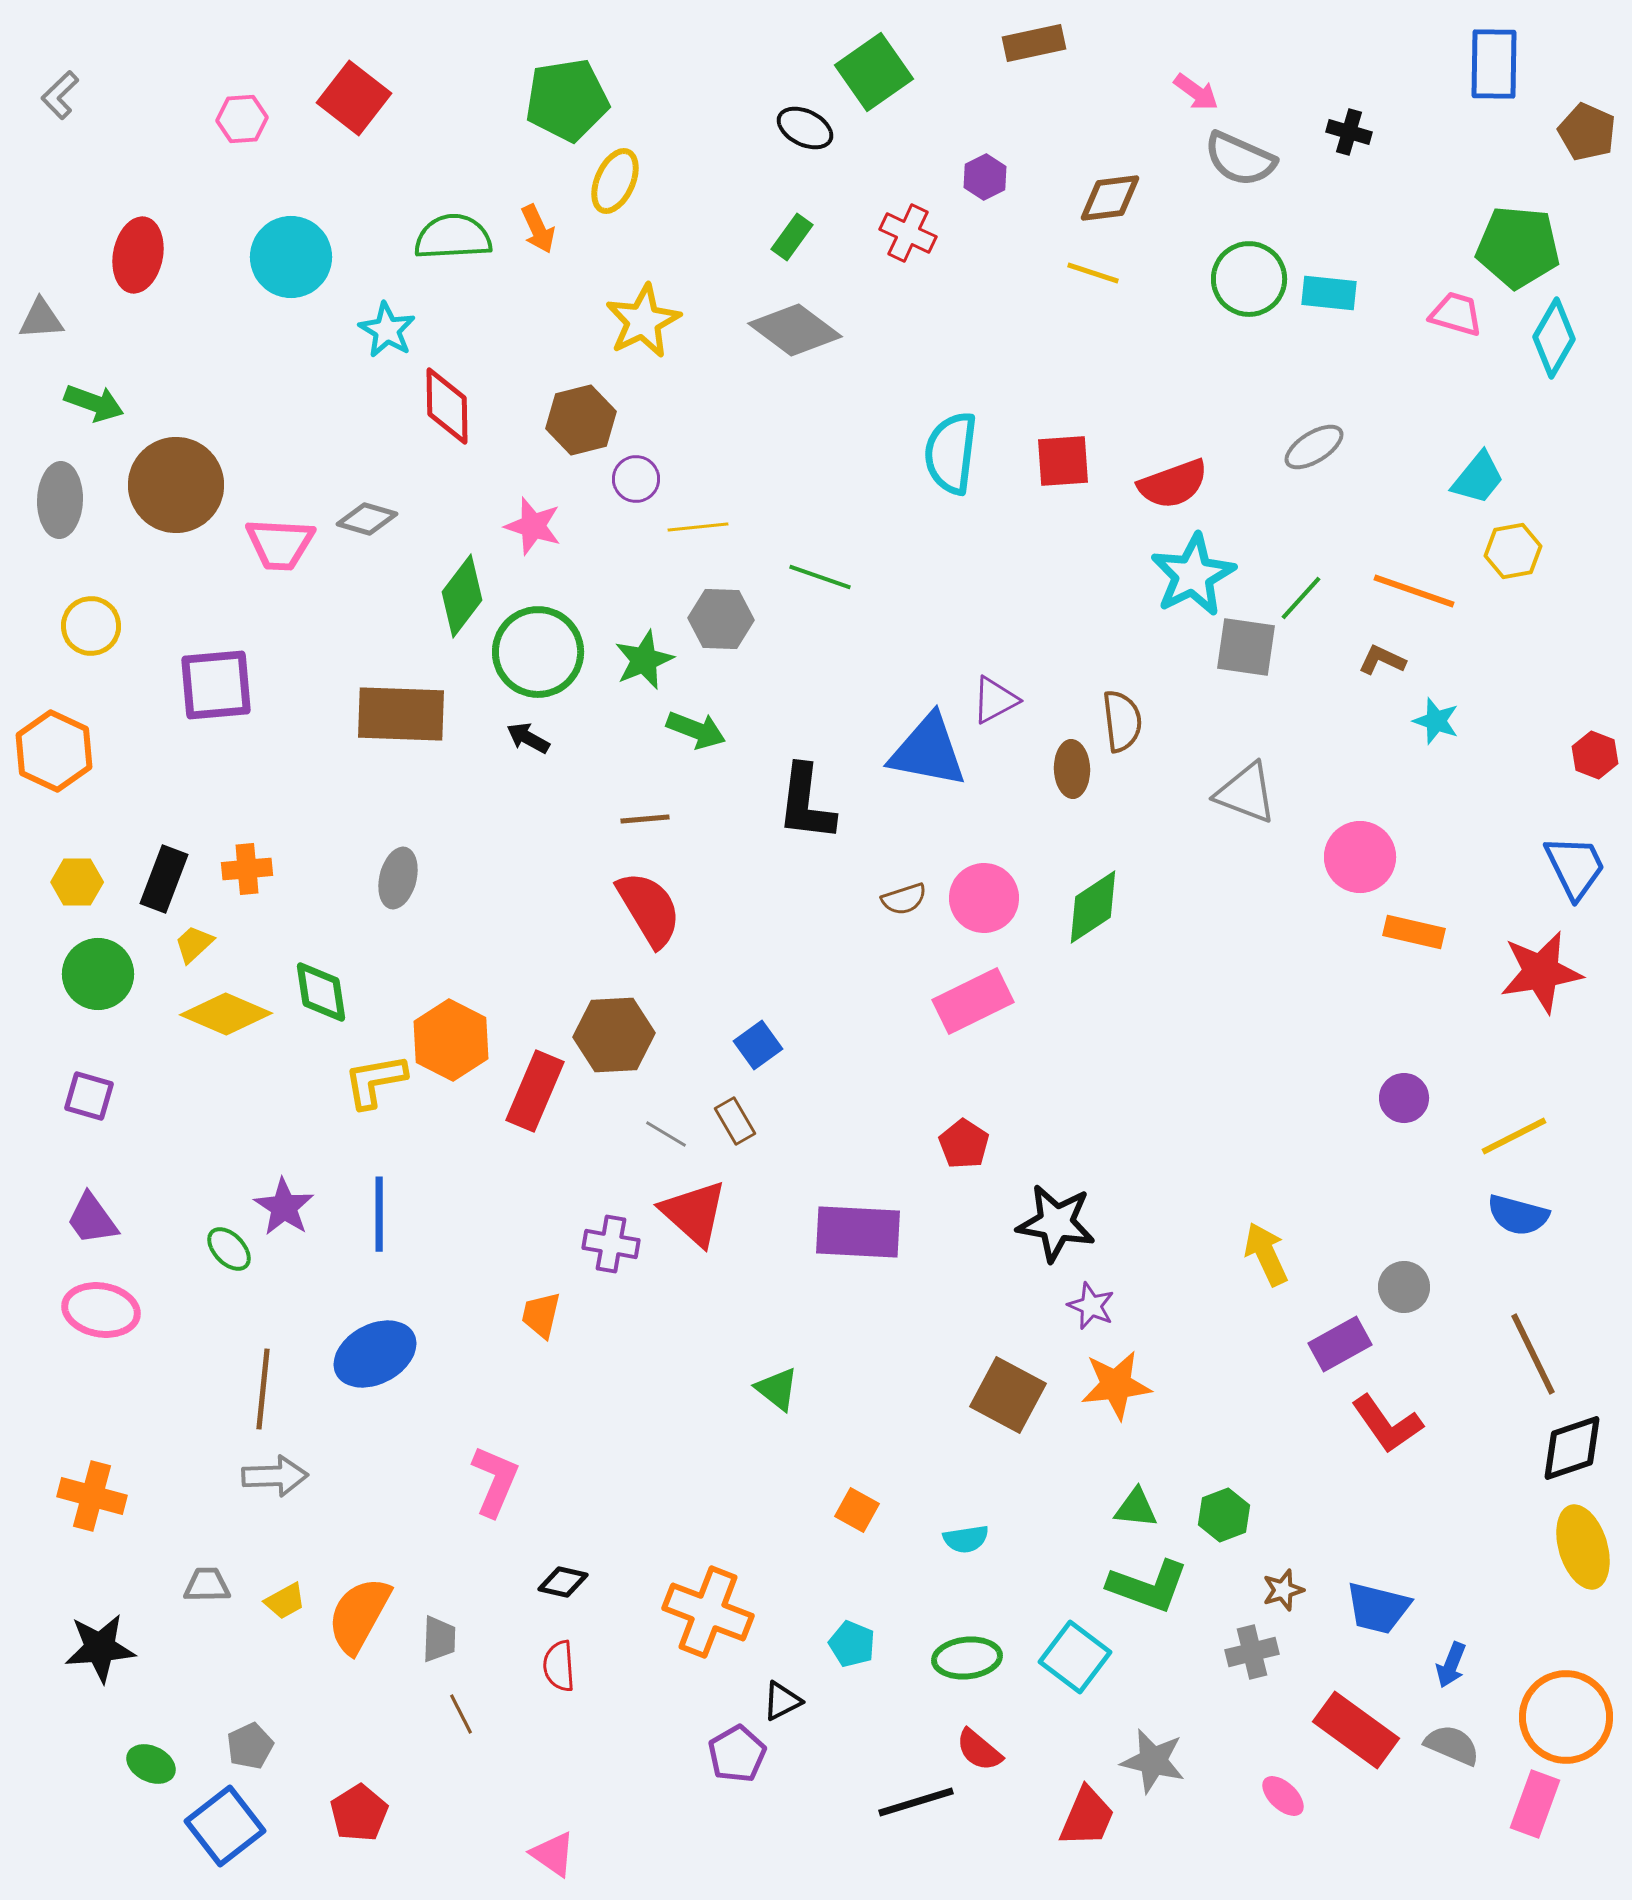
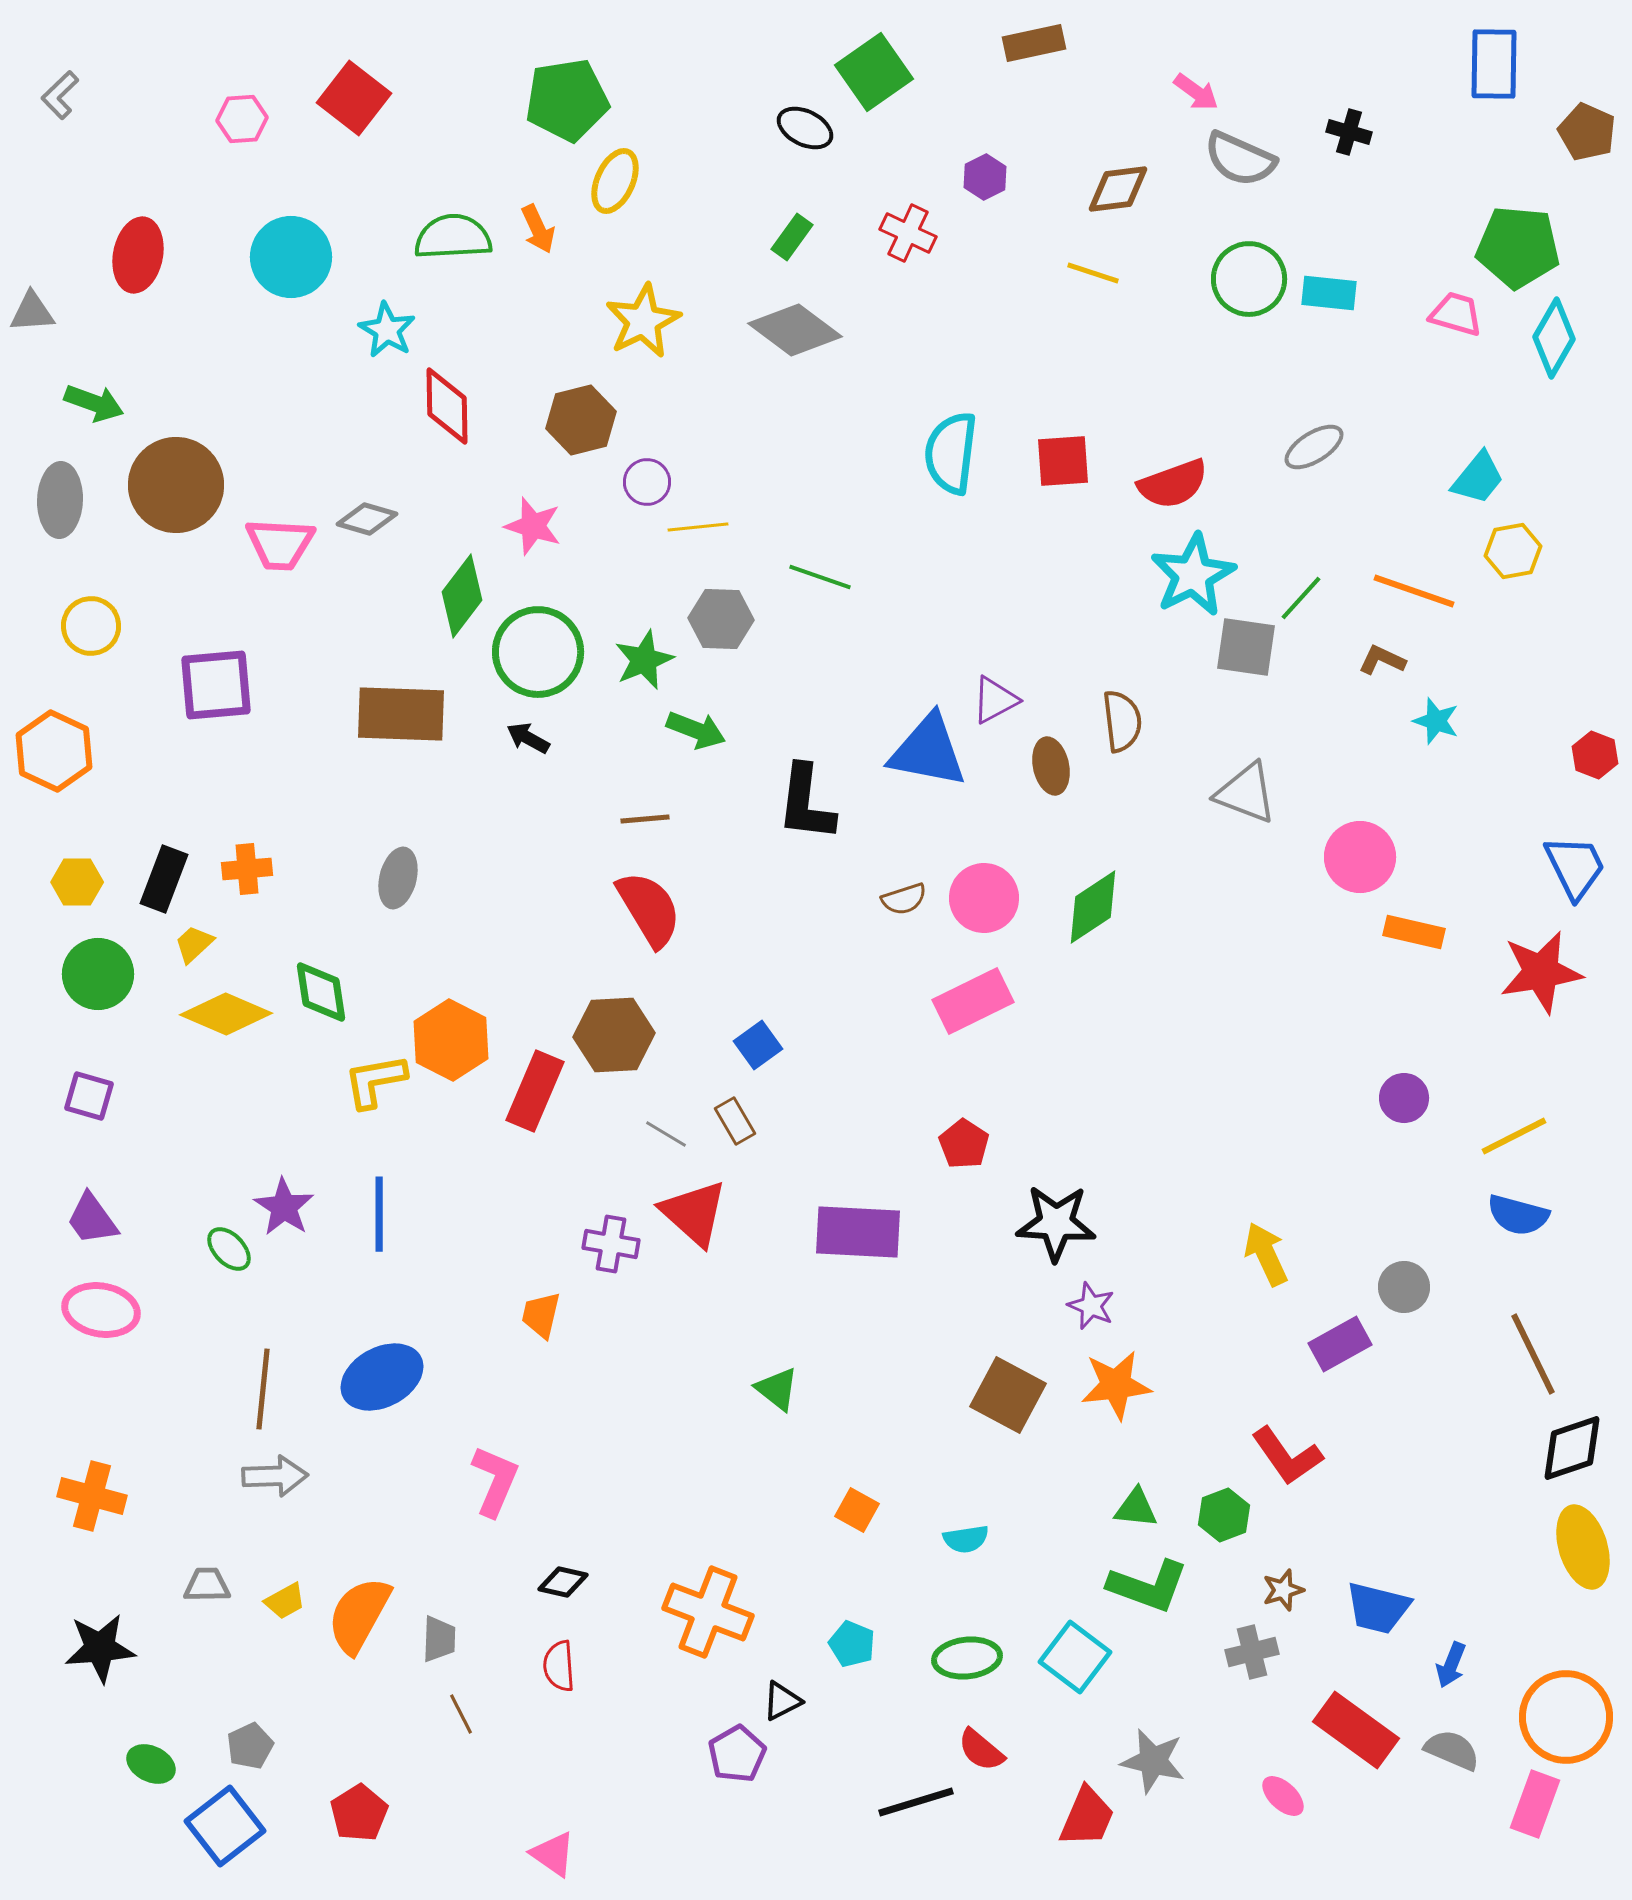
brown diamond at (1110, 198): moved 8 px right, 9 px up
gray triangle at (41, 319): moved 9 px left, 7 px up
purple circle at (636, 479): moved 11 px right, 3 px down
brown ellipse at (1072, 769): moved 21 px left, 3 px up; rotated 10 degrees counterclockwise
black star at (1056, 1223): rotated 6 degrees counterclockwise
blue ellipse at (375, 1354): moved 7 px right, 23 px down
red L-shape at (1387, 1424): moved 100 px left, 32 px down
gray semicircle at (1452, 1745): moved 5 px down
red semicircle at (979, 1750): moved 2 px right
